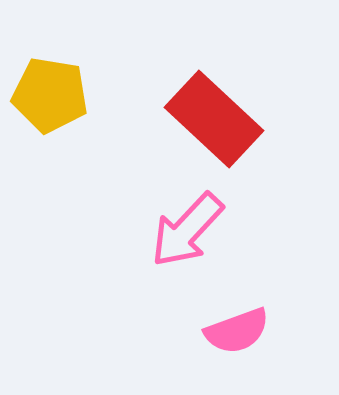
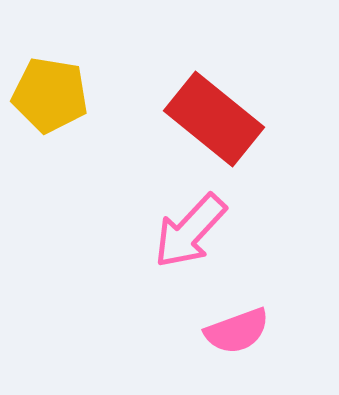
red rectangle: rotated 4 degrees counterclockwise
pink arrow: moved 3 px right, 1 px down
